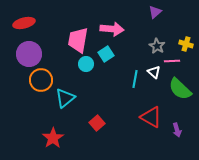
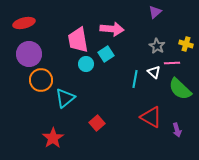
pink trapezoid: rotated 20 degrees counterclockwise
pink line: moved 2 px down
